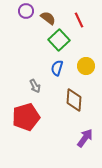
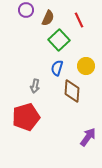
purple circle: moved 1 px up
brown semicircle: rotated 77 degrees clockwise
gray arrow: rotated 40 degrees clockwise
brown diamond: moved 2 px left, 9 px up
purple arrow: moved 3 px right, 1 px up
